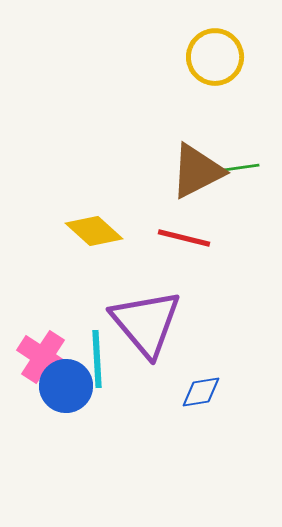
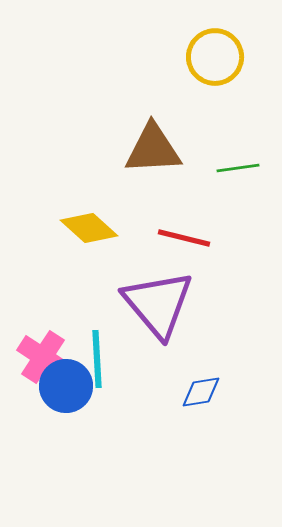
brown triangle: moved 44 px left, 22 px up; rotated 24 degrees clockwise
yellow diamond: moved 5 px left, 3 px up
purple triangle: moved 12 px right, 19 px up
